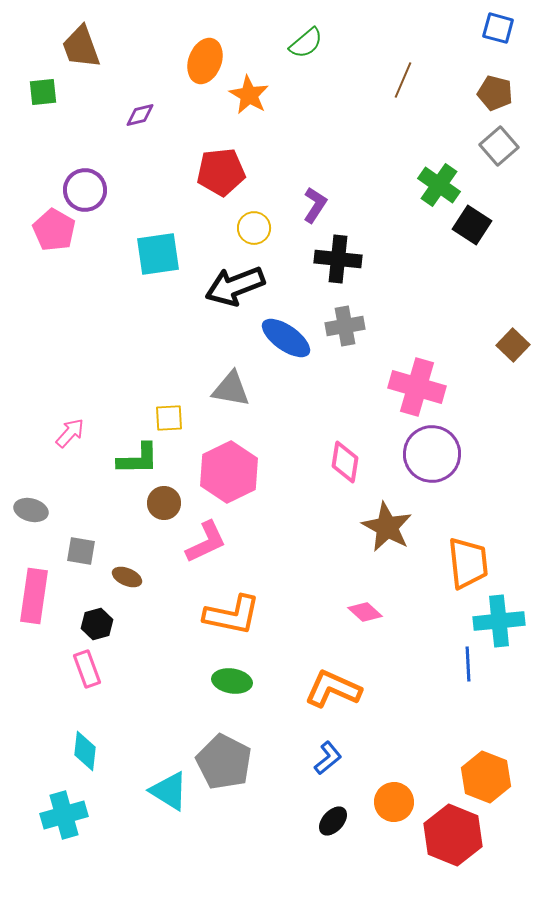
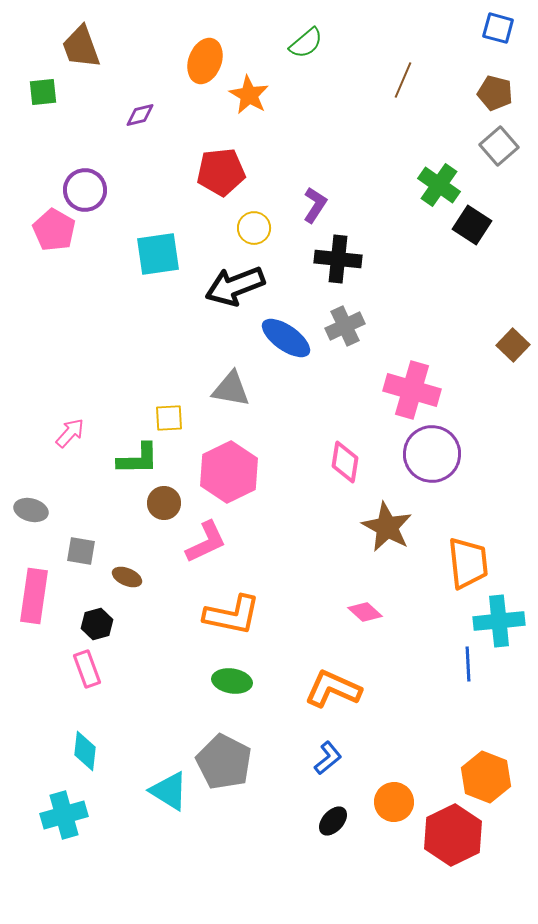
gray cross at (345, 326): rotated 15 degrees counterclockwise
pink cross at (417, 387): moved 5 px left, 3 px down
red hexagon at (453, 835): rotated 12 degrees clockwise
